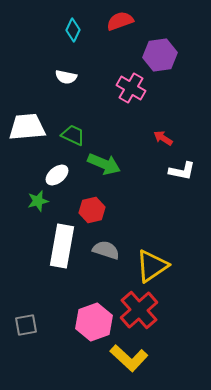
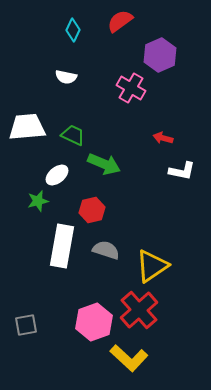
red semicircle: rotated 16 degrees counterclockwise
purple hexagon: rotated 16 degrees counterclockwise
red arrow: rotated 18 degrees counterclockwise
